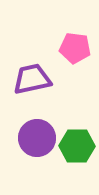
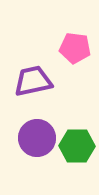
purple trapezoid: moved 1 px right, 2 px down
